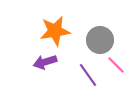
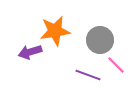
purple arrow: moved 15 px left, 10 px up
purple line: rotated 35 degrees counterclockwise
